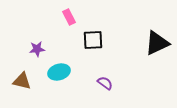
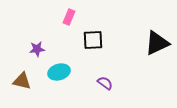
pink rectangle: rotated 49 degrees clockwise
